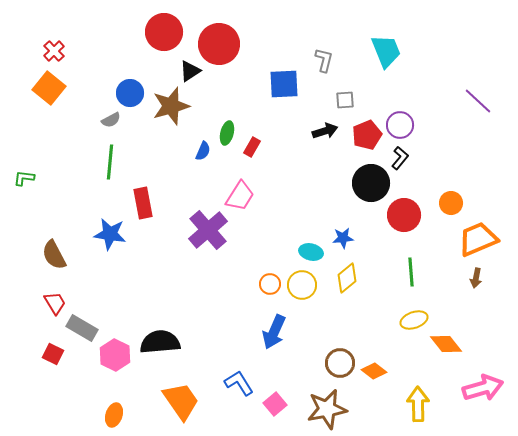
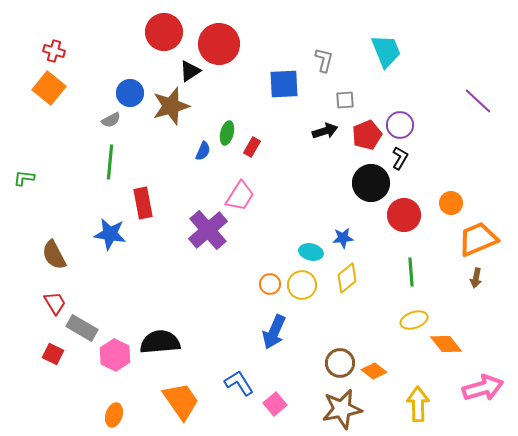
red cross at (54, 51): rotated 30 degrees counterclockwise
black L-shape at (400, 158): rotated 10 degrees counterclockwise
brown star at (327, 409): moved 15 px right
